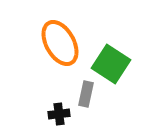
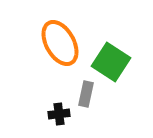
green square: moved 2 px up
